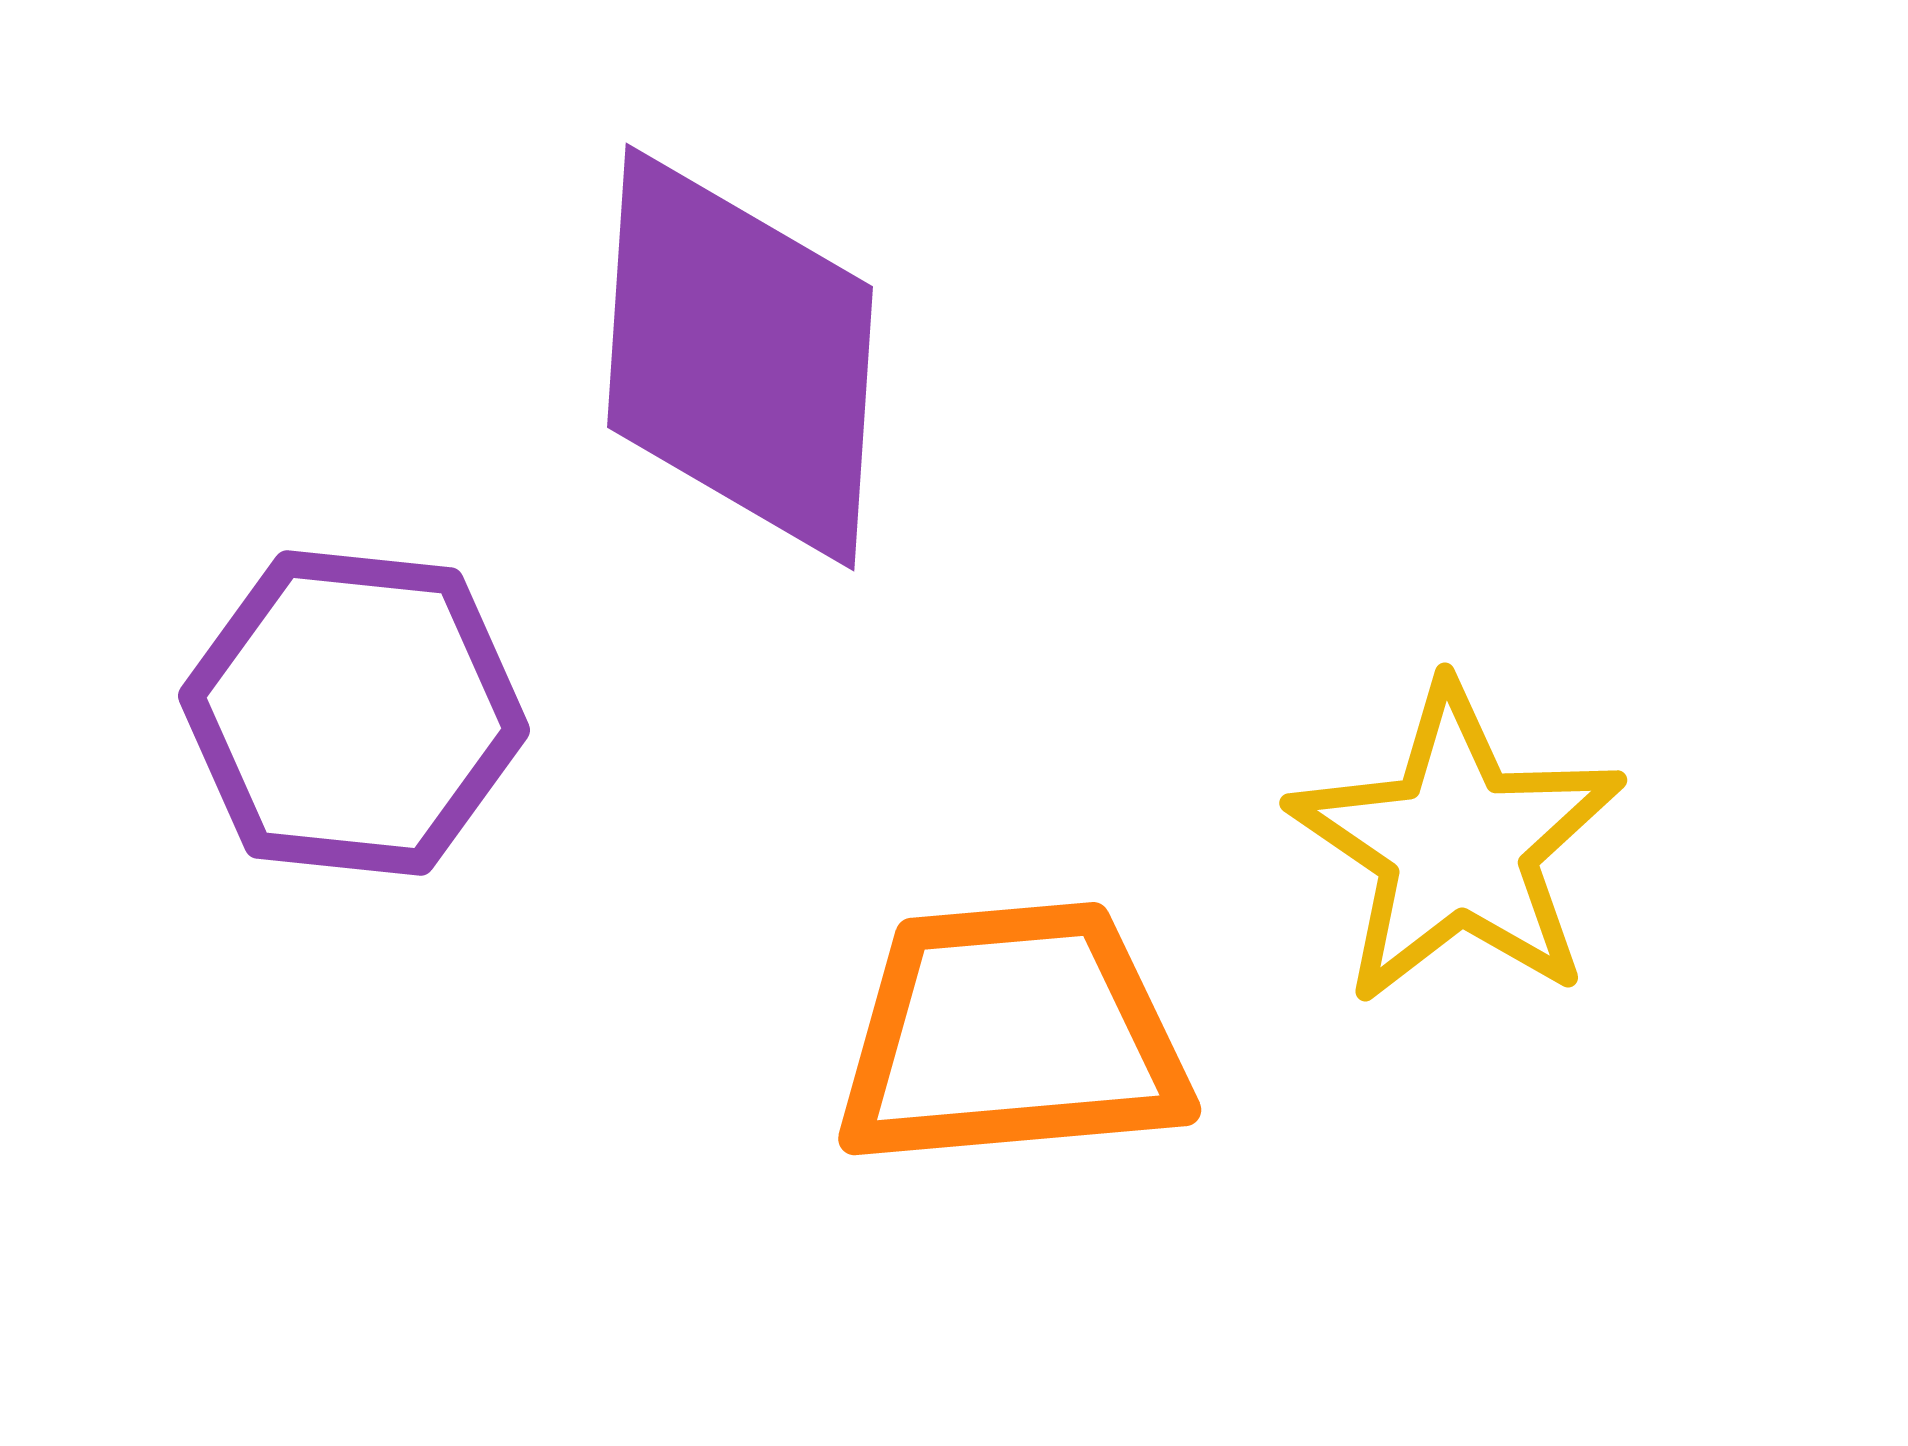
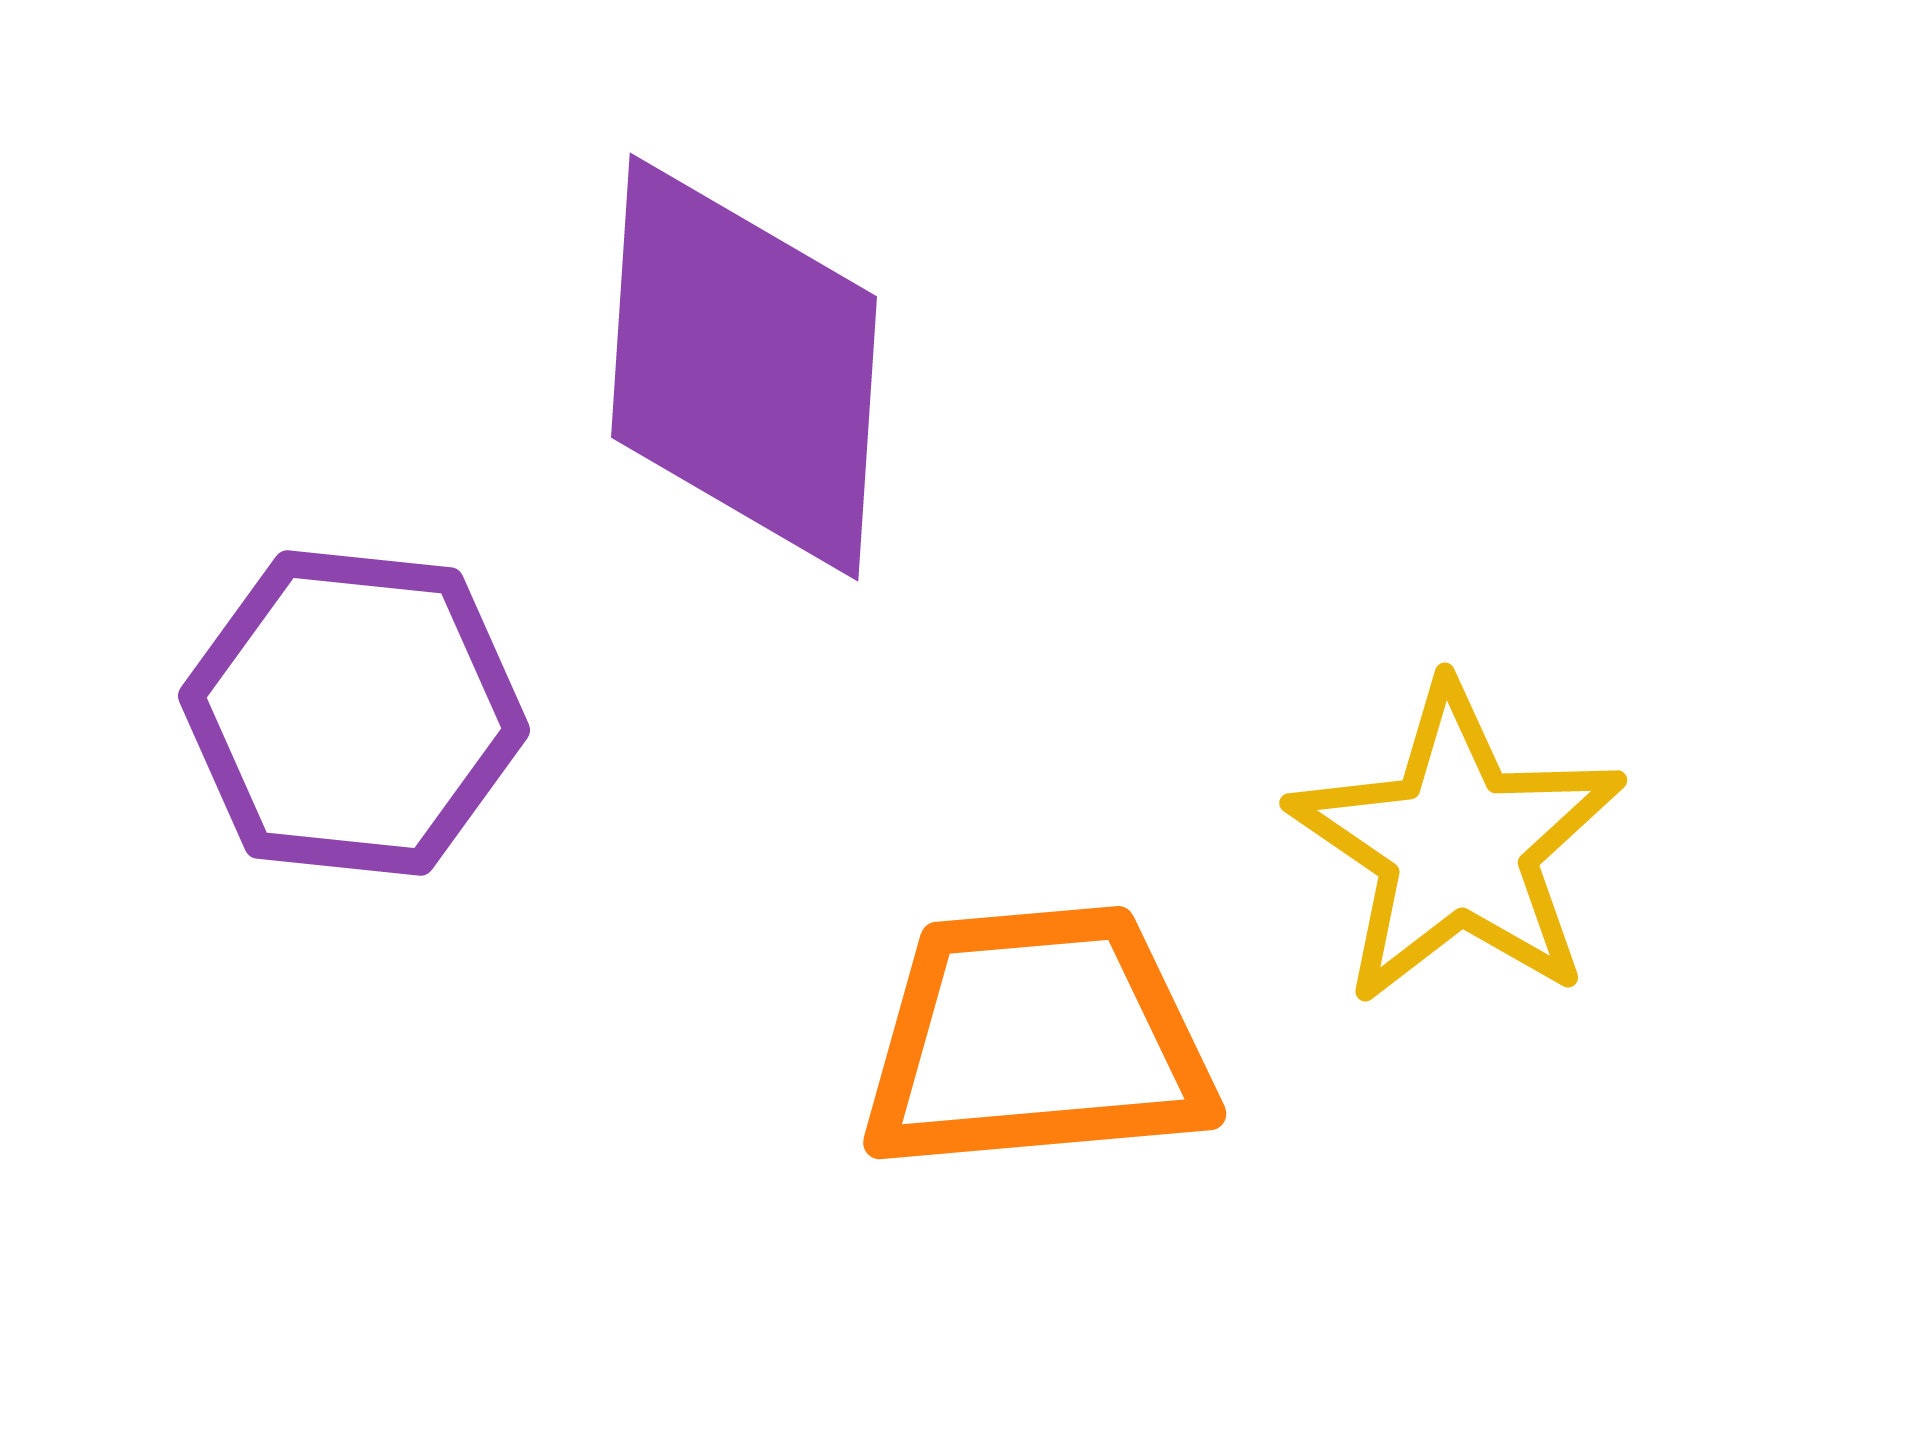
purple diamond: moved 4 px right, 10 px down
orange trapezoid: moved 25 px right, 4 px down
